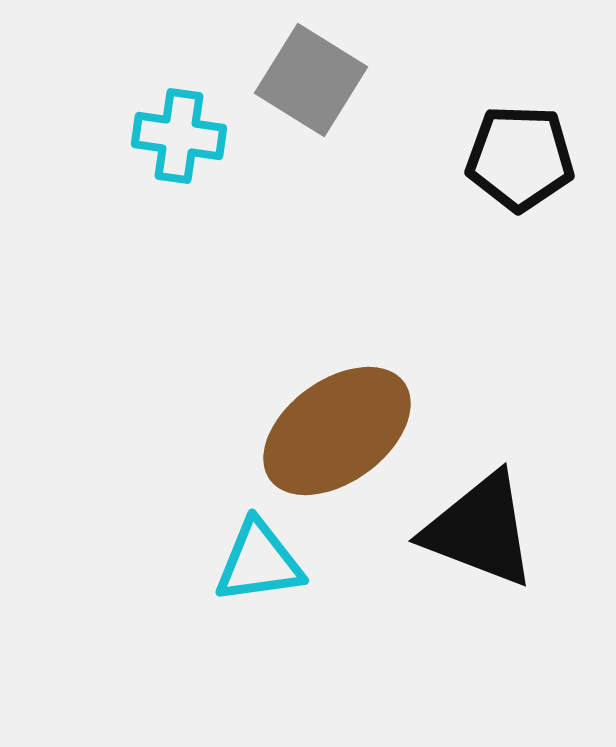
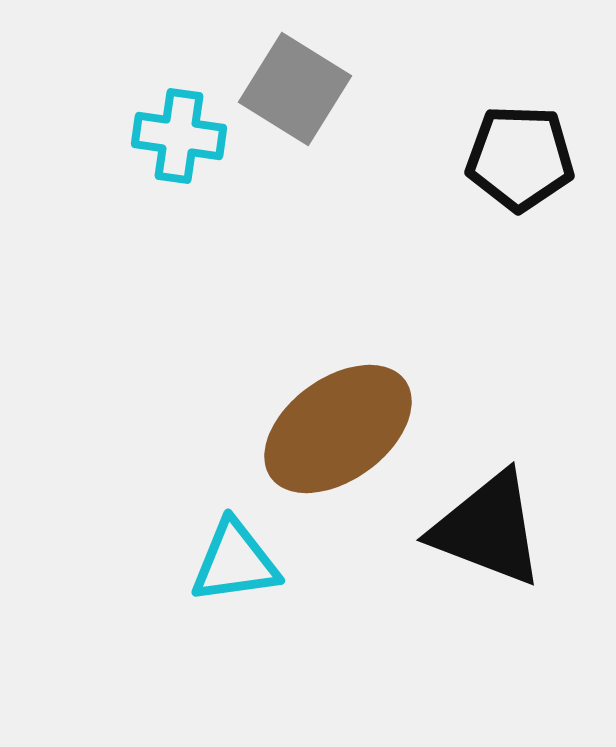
gray square: moved 16 px left, 9 px down
brown ellipse: moved 1 px right, 2 px up
black triangle: moved 8 px right, 1 px up
cyan triangle: moved 24 px left
